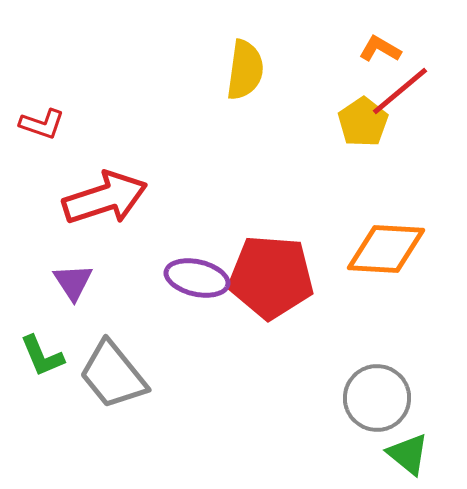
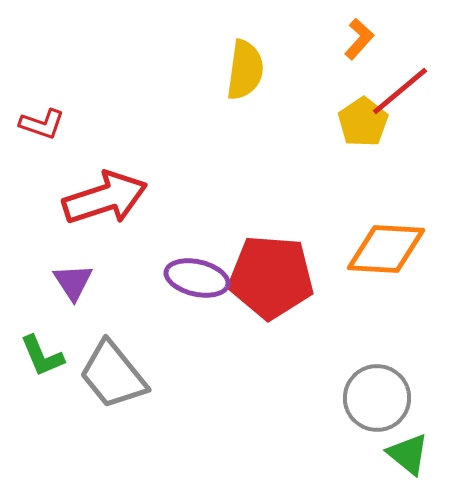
orange L-shape: moved 21 px left, 10 px up; rotated 102 degrees clockwise
